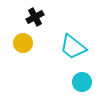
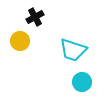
yellow circle: moved 3 px left, 2 px up
cyan trapezoid: moved 3 px down; rotated 20 degrees counterclockwise
